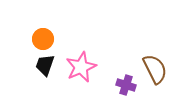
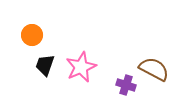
orange circle: moved 11 px left, 4 px up
brown semicircle: moved 1 px left; rotated 36 degrees counterclockwise
